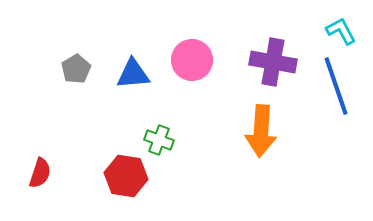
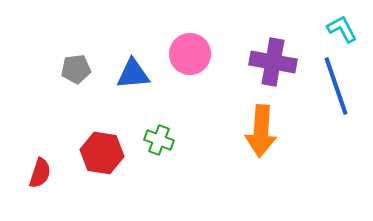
cyan L-shape: moved 1 px right, 2 px up
pink circle: moved 2 px left, 6 px up
gray pentagon: rotated 24 degrees clockwise
red hexagon: moved 24 px left, 23 px up
